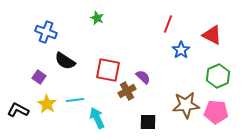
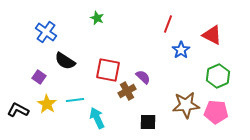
blue cross: rotated 15 degrees clockwise
